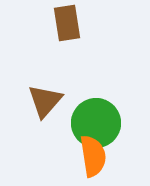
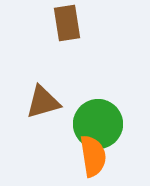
brown triangle: moved 2 px left, 1 px down; rotated 33 degrees clockwise
green circle: moved 2 px right, 1 px down
